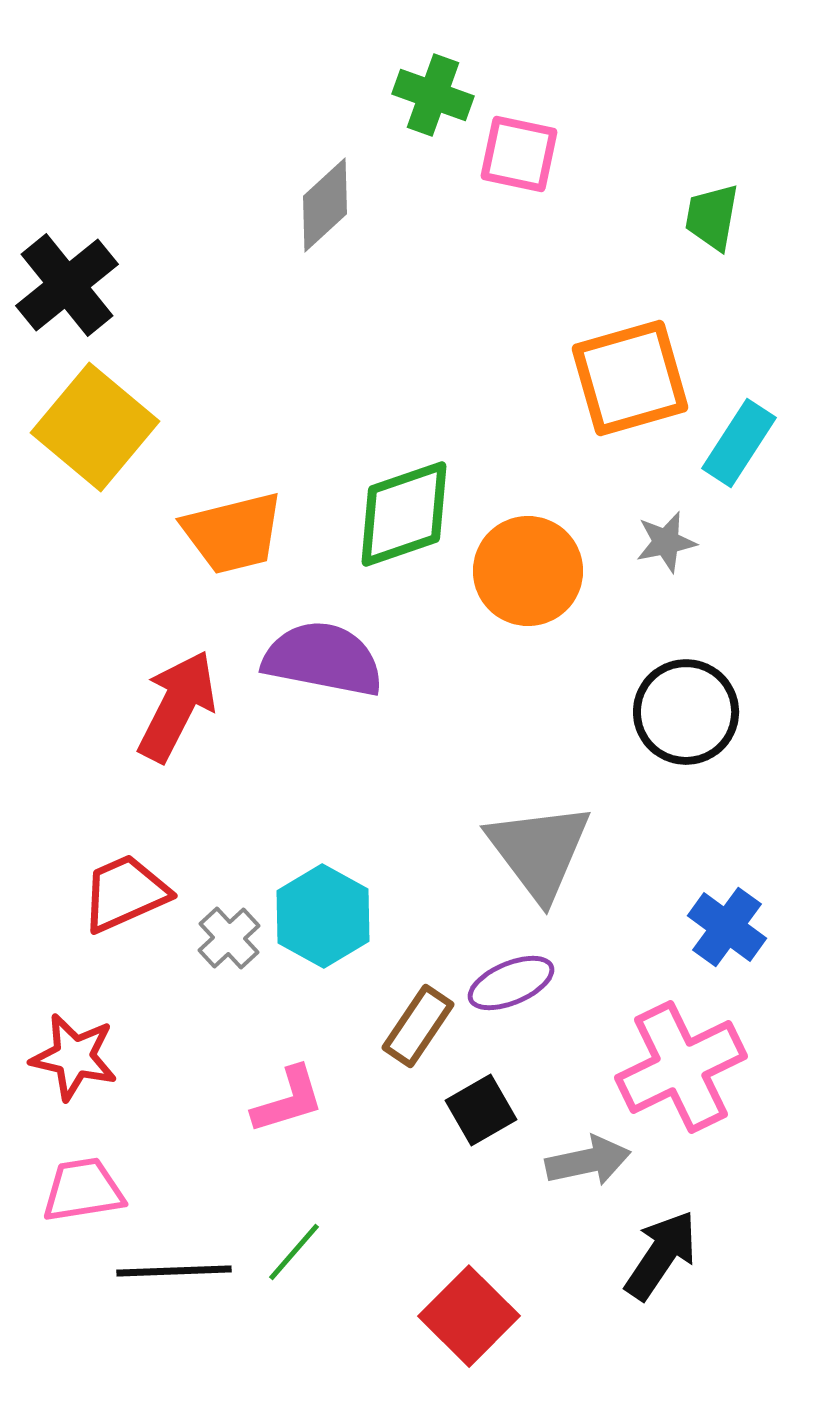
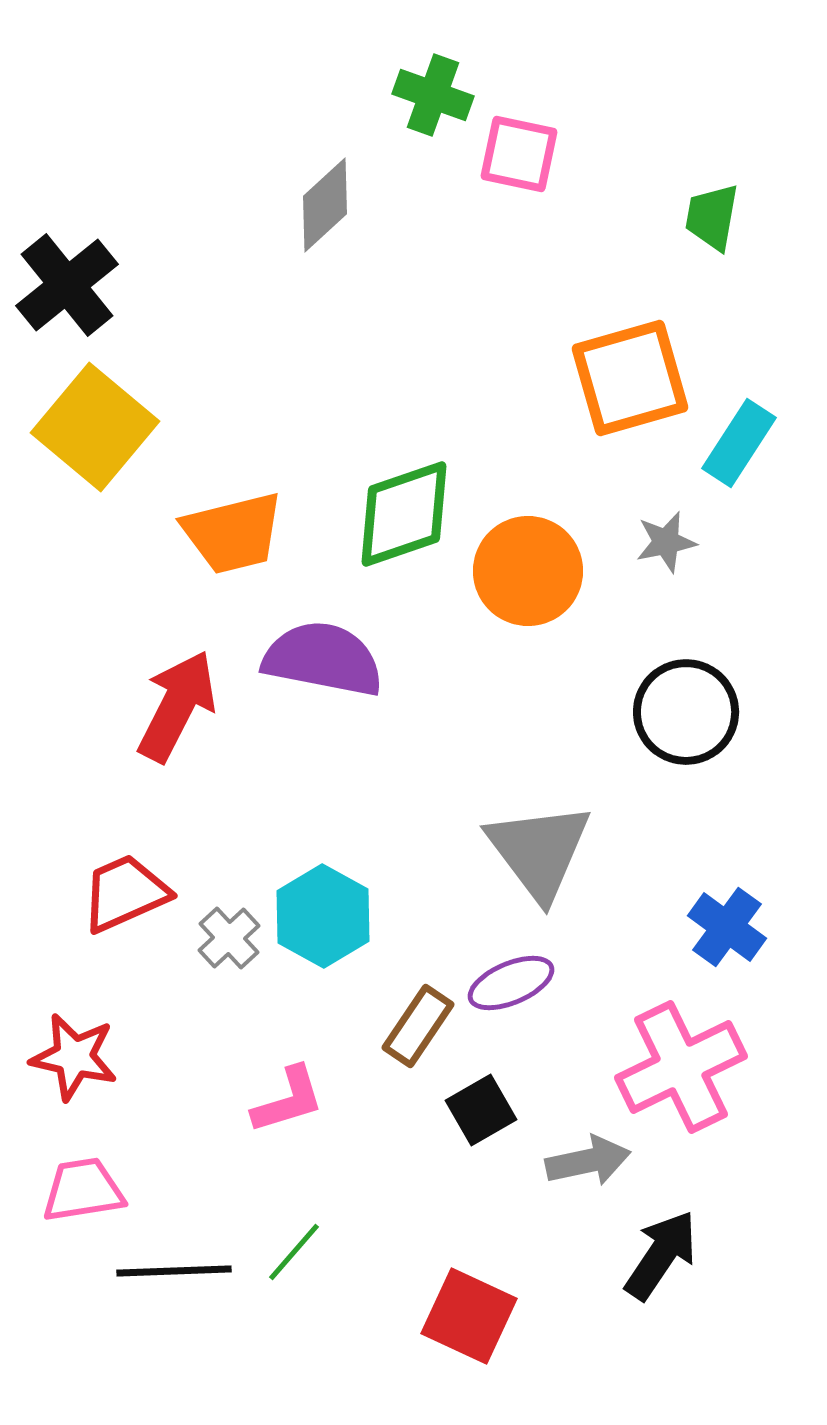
red square: rotated 20 degrees counterclockwise
